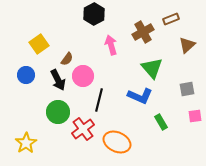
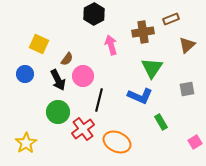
brown cross: rotated 20 degrees clockwise
yellow square: rotated 30 degrees counterclockwise
green triangle: rotated 15 degrees clockwise
blue circle: moved 1 px left, 1 px up
pink square: moved 26 px down; rotated 24 degrees counterclockwise
